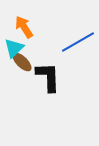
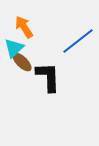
blue line: moved 1 px up; rotated 8 degrees counterclockwise
